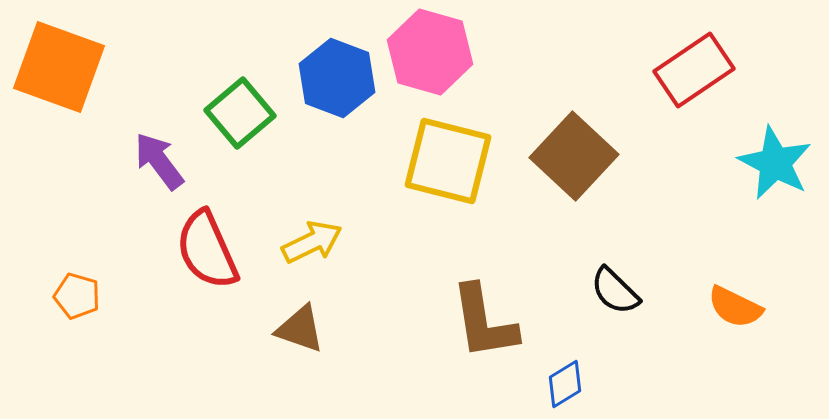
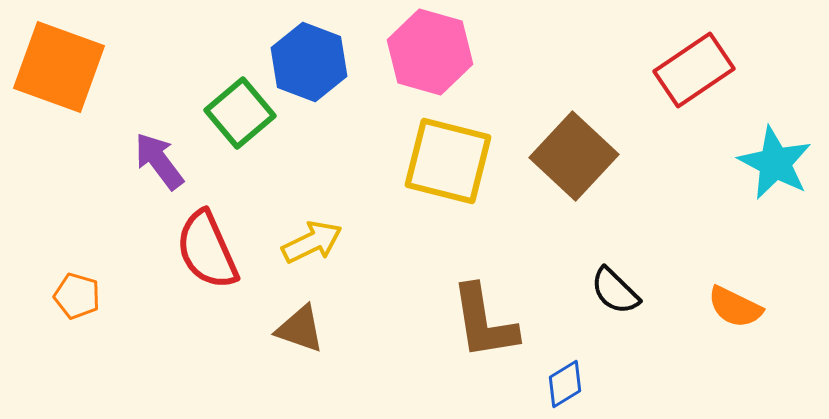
blue hexagon: moved 28 px left, 16 px up
